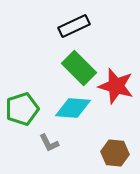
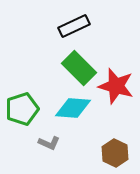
gray L-shape: rotated 40 degrees counterclockwise
brown hexagon: rotated 20 degrees clockwise
